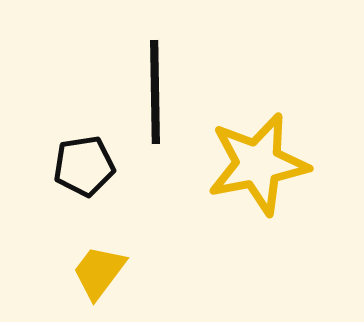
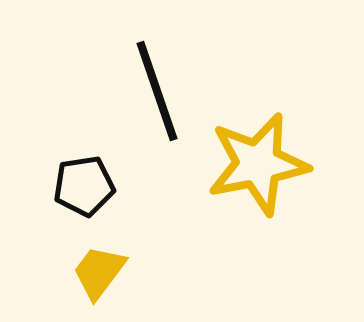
black line: moved 2 px right, 1 px up; rotated 18 degrees counterclockwise
black pentagon: moved 20 px down
